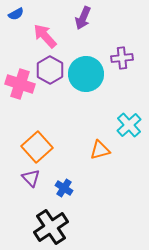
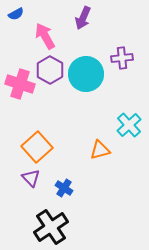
pink arrow: rotated 12 degrees clockwise
